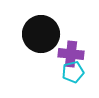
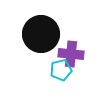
cyan pentagon: moved 12 px left, 2 px up
